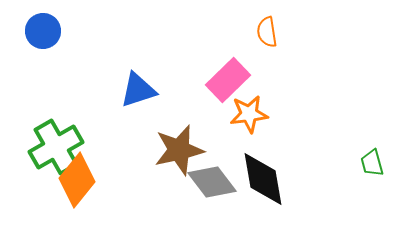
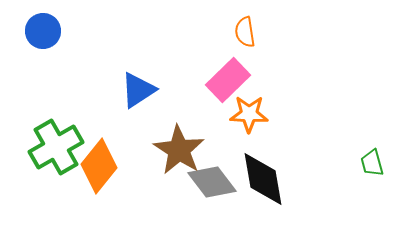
orange semicircle: moved 22 px left
blue triangle: rotated 15 degrees counterclockwise
orange star: rotated 9 degrees clockwise
brown star: rotated 27 degrees counterclockwise
orange diamond: moved 22 px right, 14 px up
